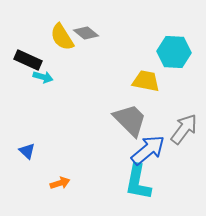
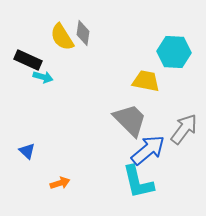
gray diamond: moved 3 px left; rotated 60 degrees clockwise
cyan L-shape: rotated 24 degrees counterclockwise
